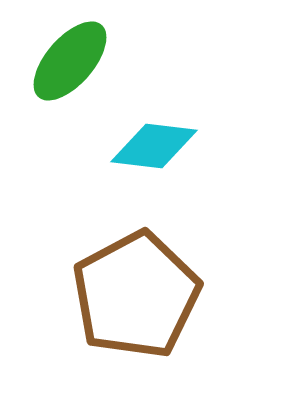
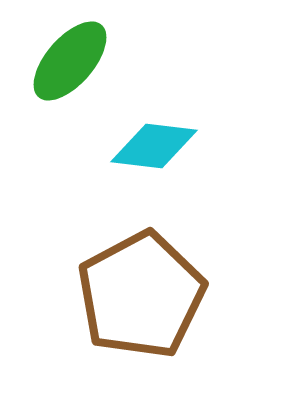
brown pentagon: moved 5 px right
